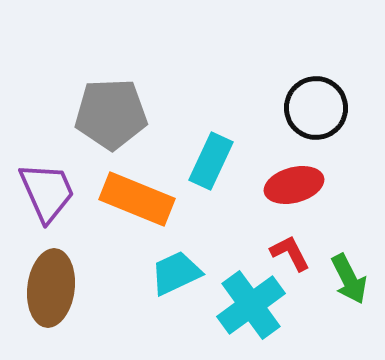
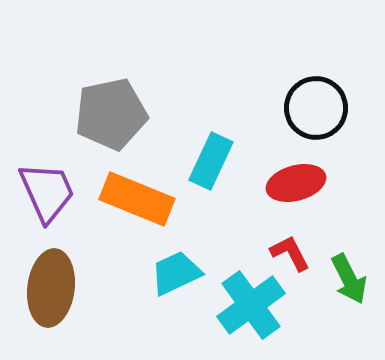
gray pentagon: rotated 10 degrees counterclockwise
red ellipse: moved 2 px right, 2 px up
